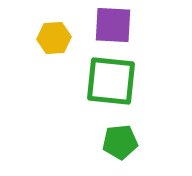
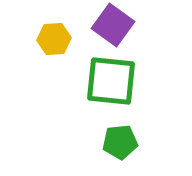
purple square: rotated 33 degrees clockwise
yellow hexagon: moved 1 px down
